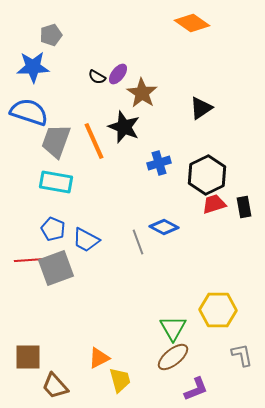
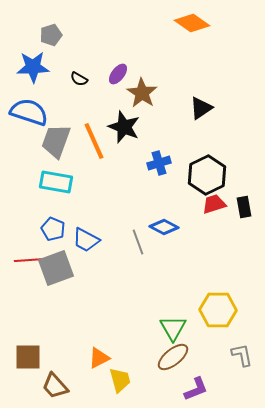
black semicircle: moved 18 px left, 2 px down
